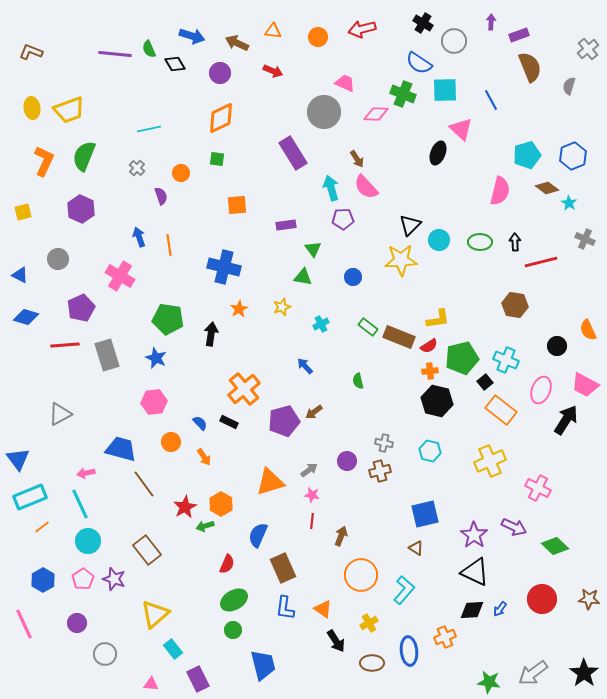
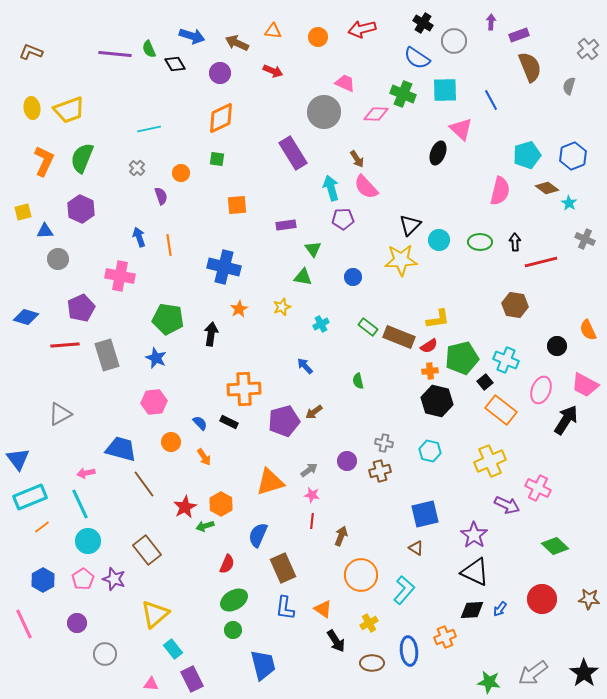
blue semicircle at (419, 63): moved 2 px left, 5 px up
green semicircle at (84, 156): moved 2 px left, 2 px down
blue triangle at (20, 275): moved 25 px right, 44 px up; rotated 30 degrees counterclockwise
pink cross at (120, 276): rotated 20 degrees counterclockwise
orange cross at (244, 389): rotated 36 degrees clockwise
purple arrow at (514, 527): moved 7 px left, 22 px up
purple rectangle at (198, 679): moved 6 px left
